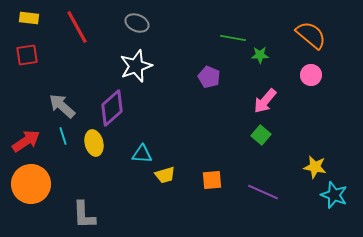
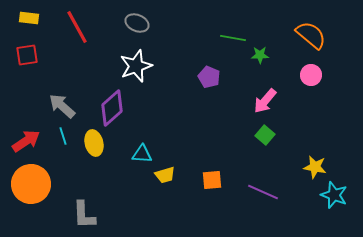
green square: moved 4 px right
